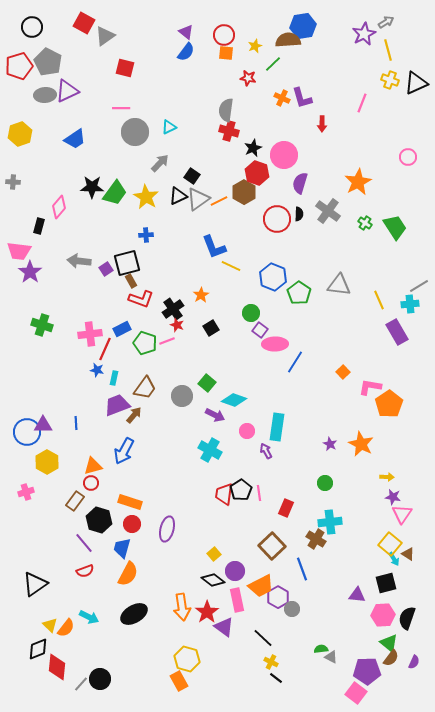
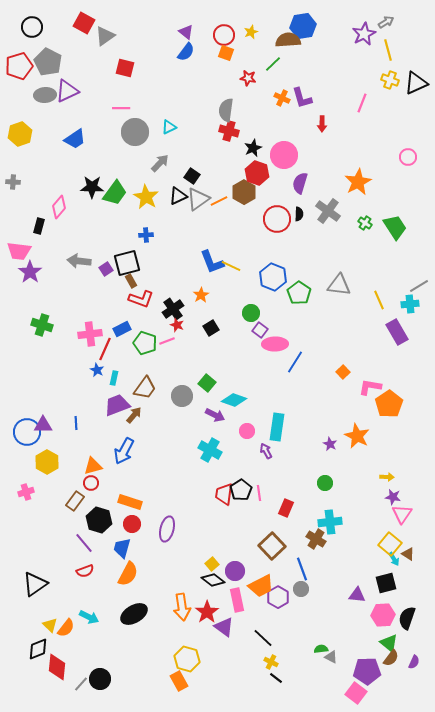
yellow star at (255, 46): moved 4 px left, 14 px up
orange square at (226, 53): rotated 14 degrees clockwise
blue L-shape at (214, 247): moved 2 px left, 15 px down
blue star at (97, 370): rotated 16 degrees clockwise
orange star at (361, 444): moved 4 px left, 8 px up
yellow square at (214, 554): moved 2 px left, 10 px down
gray circle at (292, 609): moved 9 px right, 20 px up
